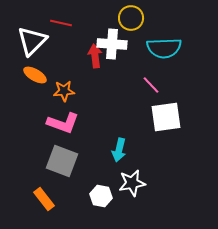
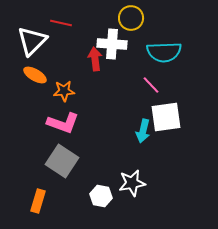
cyan semicircle: moved 4 px down
red arrow: moved 3 px down
cyan arrow: moved 24 px right, 19 px up
gray square: rotated 12 degrees clockwise
orange rectangle: moved 6 px left, 2 px down; rotated 55 degrees clockwise
